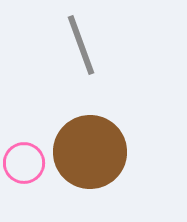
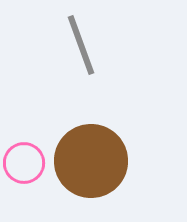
brown circle: moved 1 px right, 9 px down
